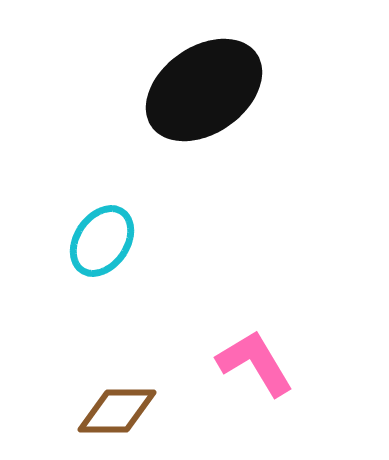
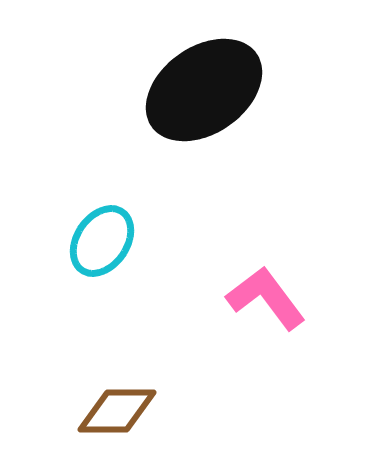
pink L-shape: moved 11 px right, 65 px up; rotated 6 degrees counterclockwise
